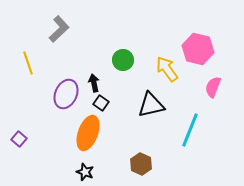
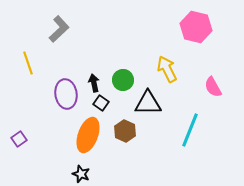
pink hexagon: moved 2 px left, 22 px up
green circle: moved 20 px down
yellow arrow: rotated 8 degrees clockwise
pink semicircle: rotated 50 degrees counterclockwise
purple ellipse: rotated 32 degrees counterclockwise
black triangle: moved 3 px left, 2 px up; rotated 12 degrees clockwise
orange ellipse: moved 2 px down
purple square: rotated 14 degrees clockwise
brown hexagon: moved 16 px left, 33 px up
black star: moved 4 px left, 2 px down
